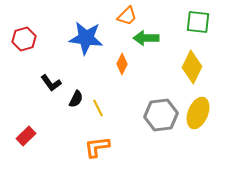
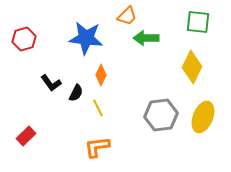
orange diamond: moved 21 px left, 11 px down
black semicircle: moved 6 px up
yellow ellipse: moved 5 px right, 4 px down
